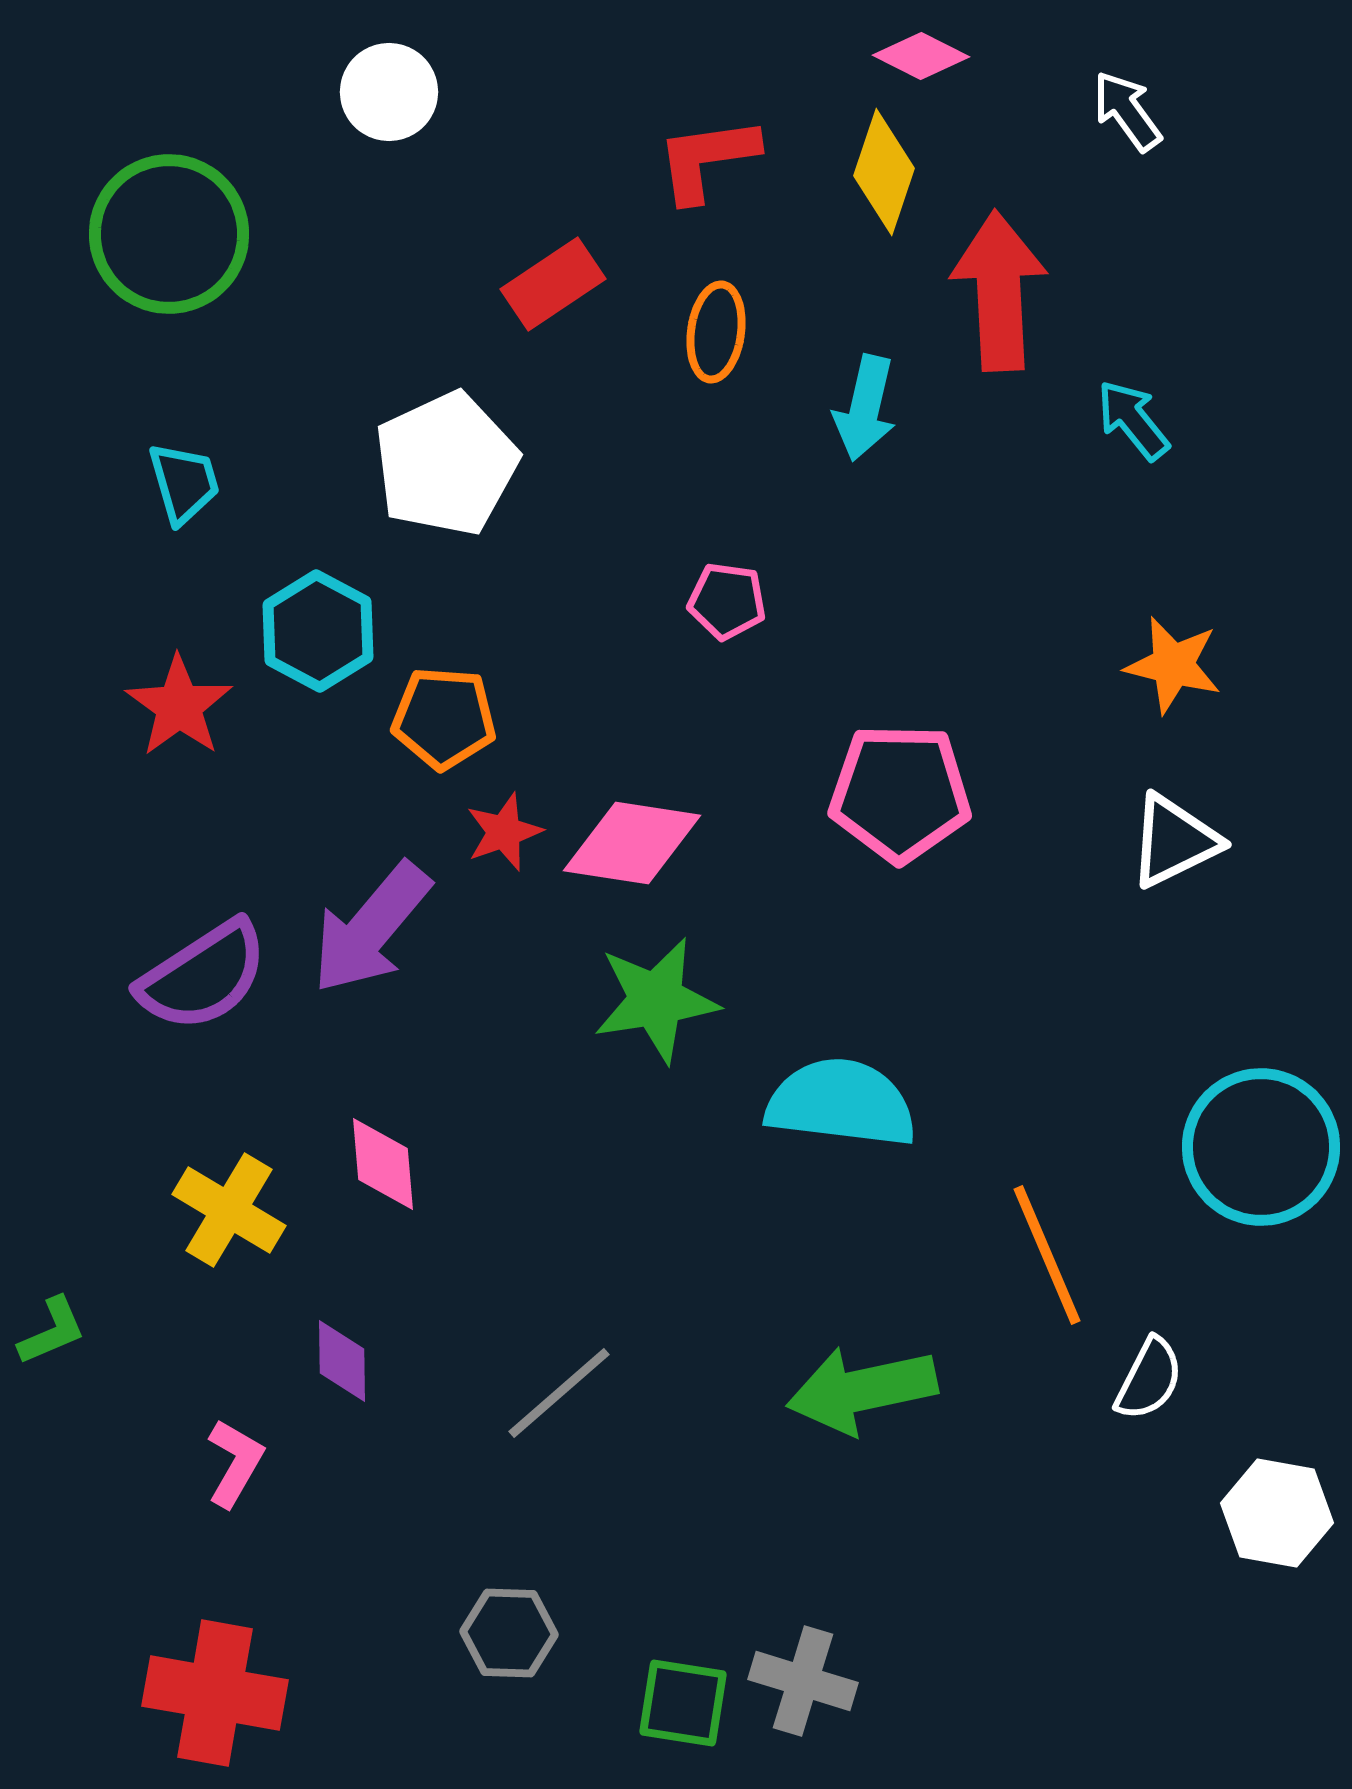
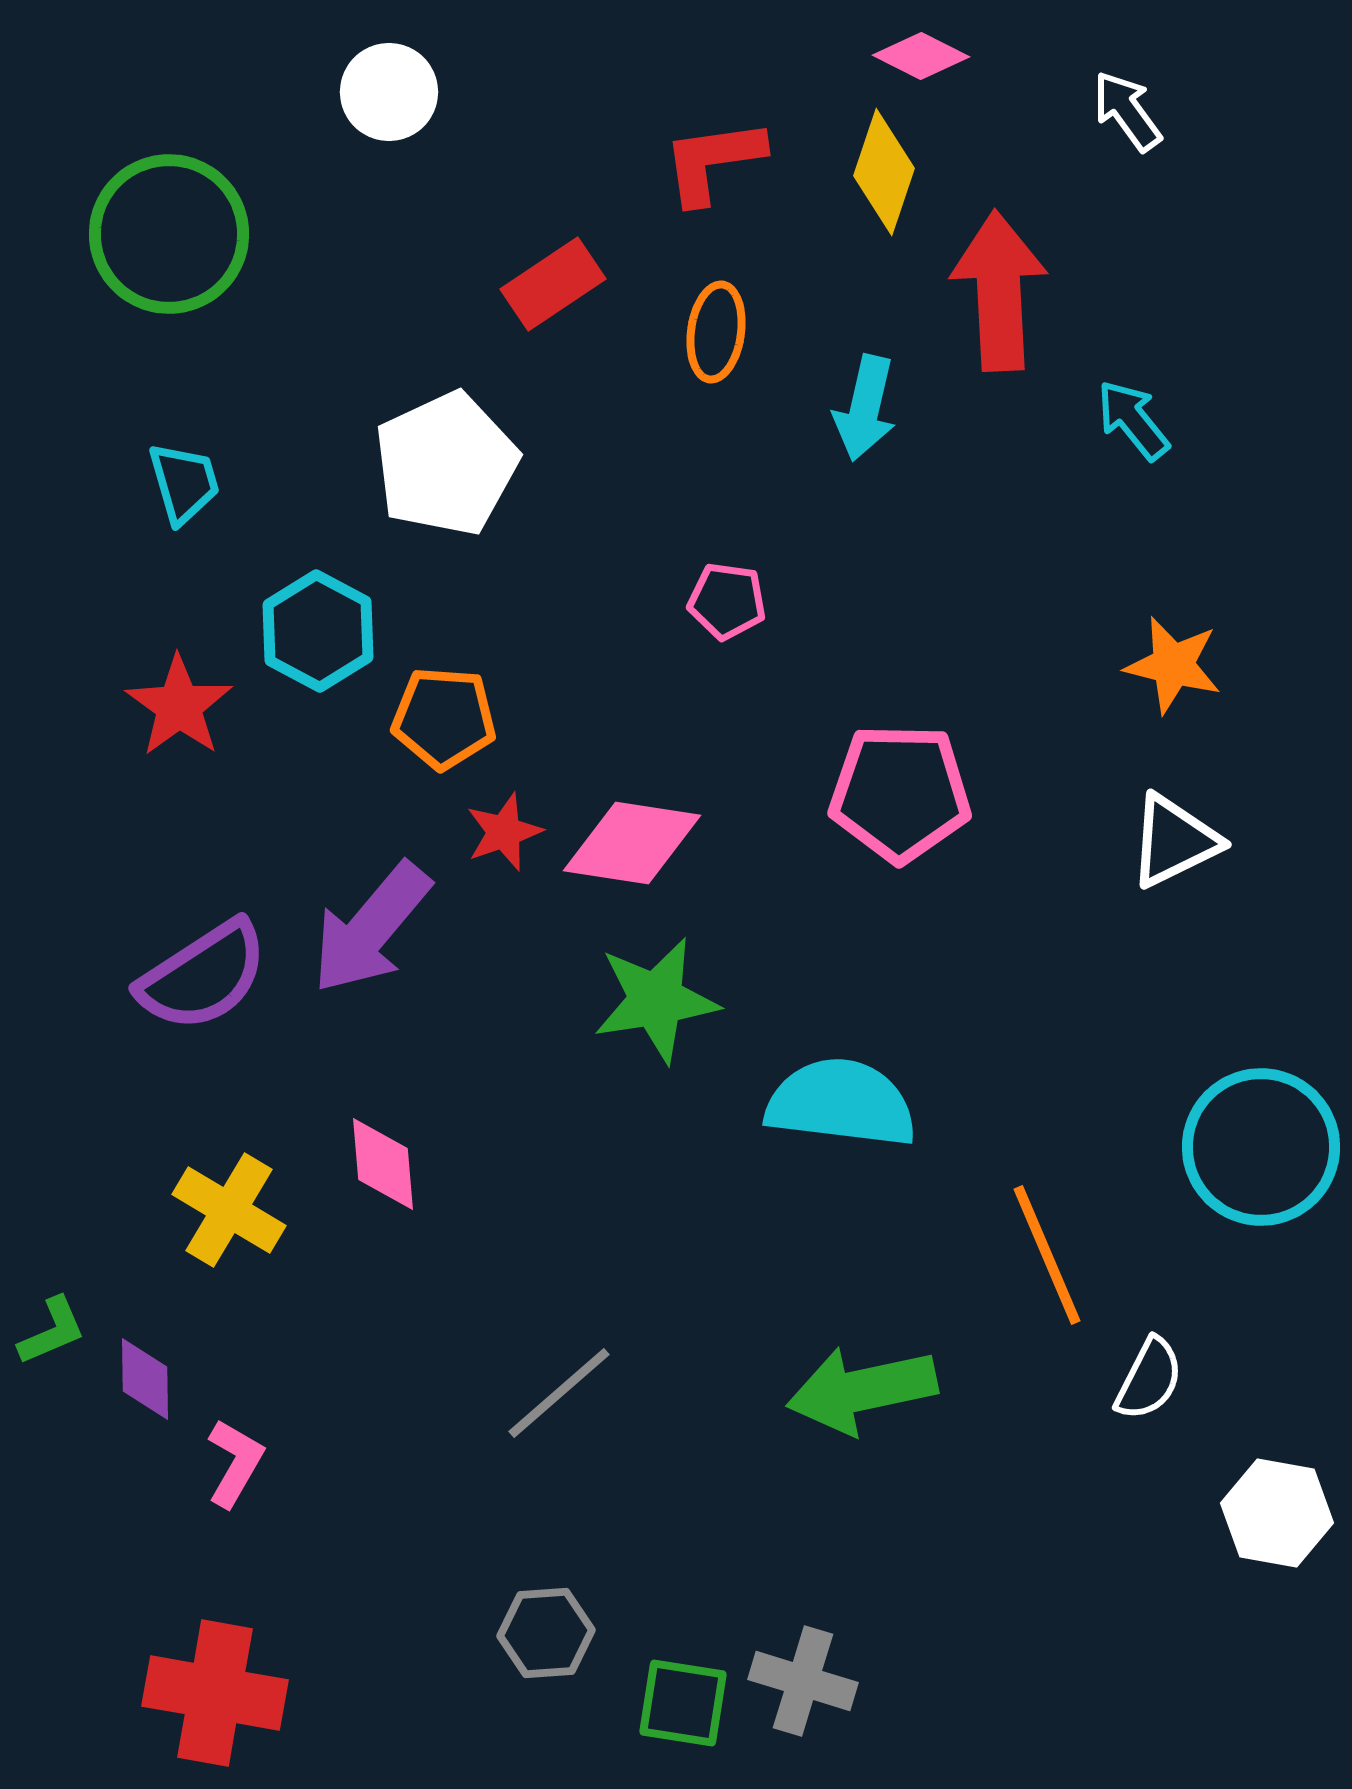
red L-shape at (707, 159): moved 6 px right, 2 px down
purple diamond at (342, 1361): moved 197 px left, 18 px down
gray hexagon at (509, 1633): moved 37 px right; rotated 6 degrees counterclockwise
